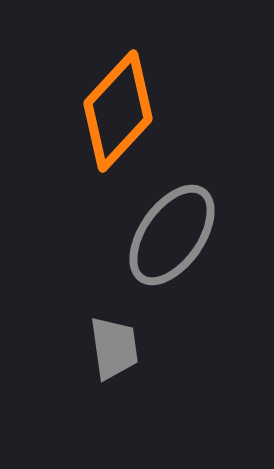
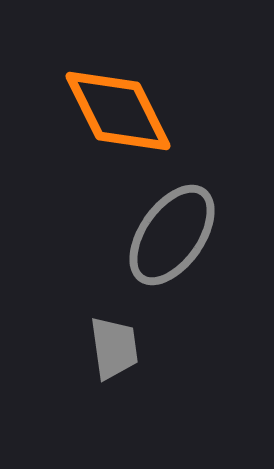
orange diamond: rotated 69 degrees counterclockwise
